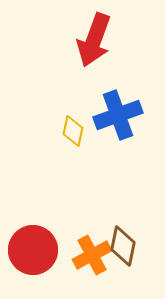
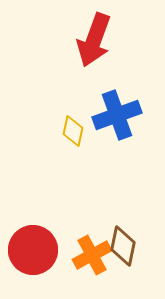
blue cross: moved 1 px left
